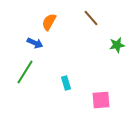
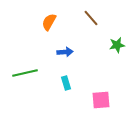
blue arrow: moved 30 px right, 9 px down; rotated 28 degrees counterclockwise
green line: moved 1 px down; rotated 45 degrees clockwise
